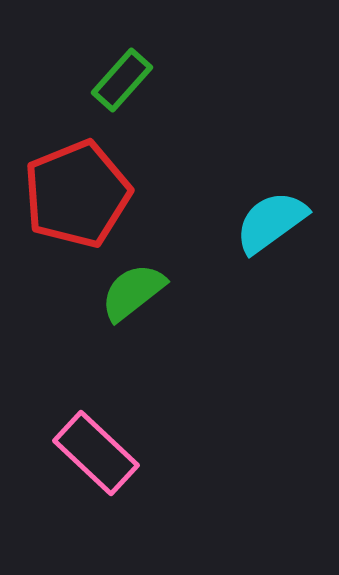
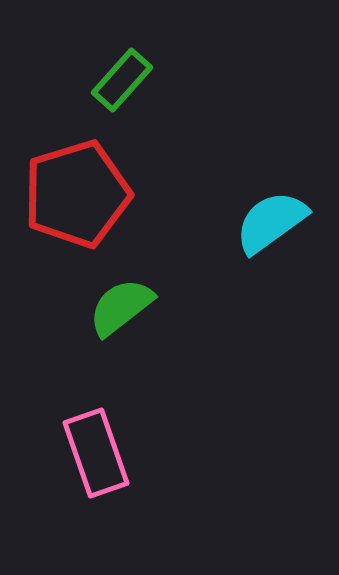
red pentagon: rotated 5 degrees clockwise
green semicircle: moved 12 px left, 15 px down
pink rectangle: rotated 28 degrees clockwise
